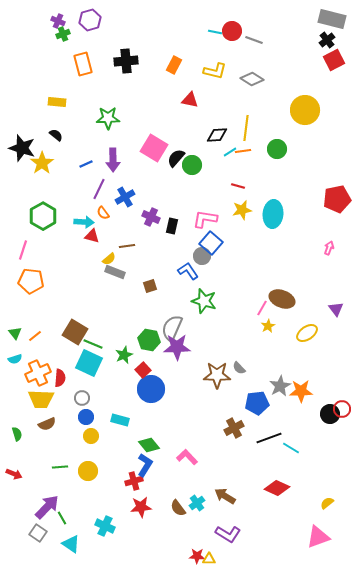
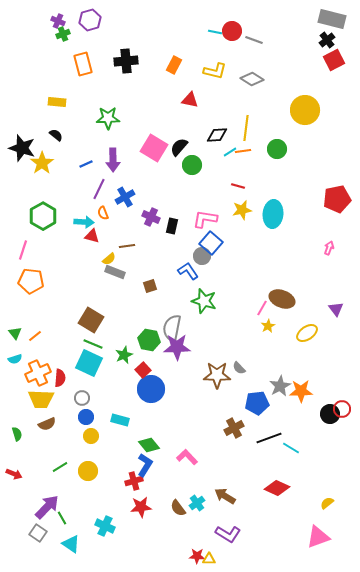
black semicircle at (176, 158): moved 3 px right, 11 px up
orange semicircle at (103, 213): rotated 16 degrees clockwise
gray semicircle at (172, 328): rotated 12 degrees counterclockwise
brown square at (75, 332): moved 16 px right, 12 px up
green line at (60, 467): rotated 28 degrees counterclockwise
